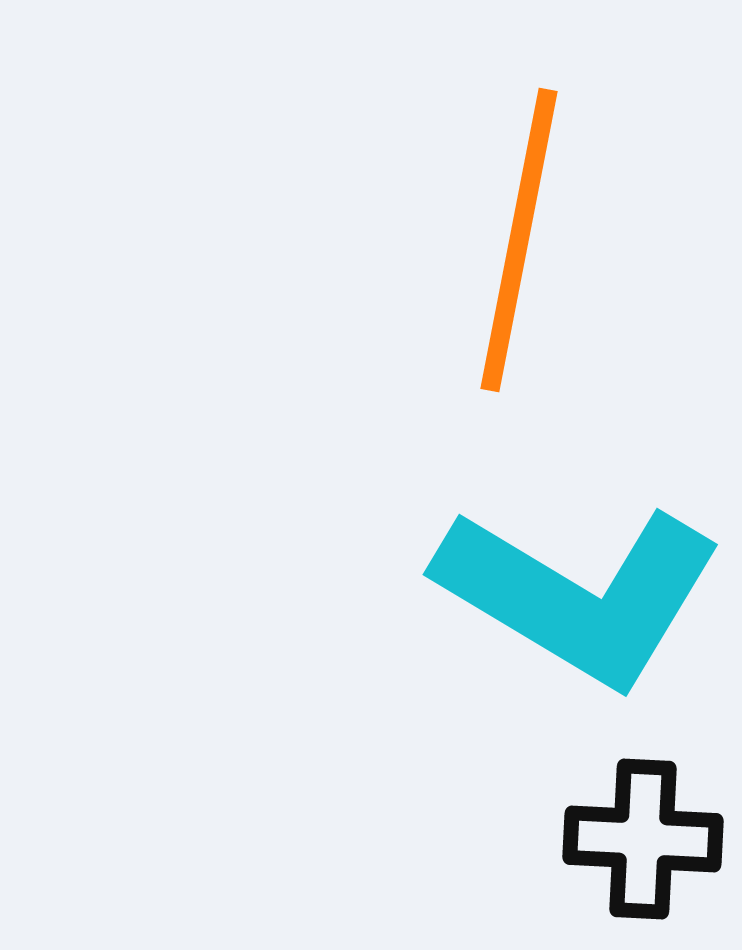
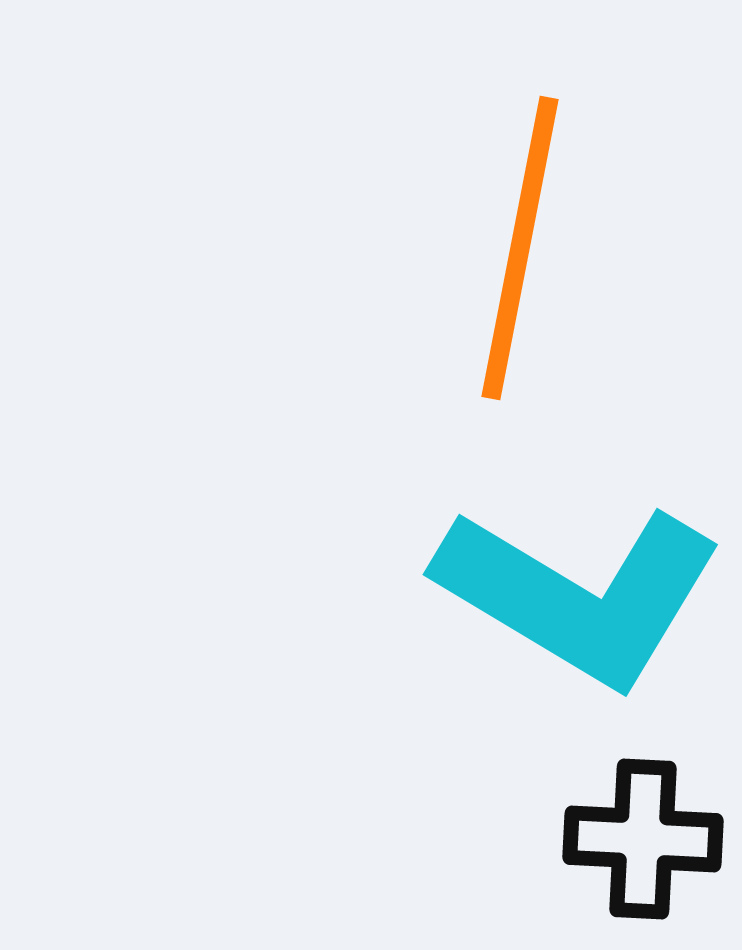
orange line: moved 1 px right, 8 px down
